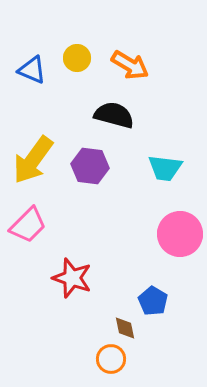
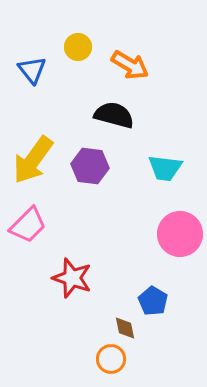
yellow circle: moved 1 px right, 11 px up
blue triangle: rotated 28 degrees clockwise
